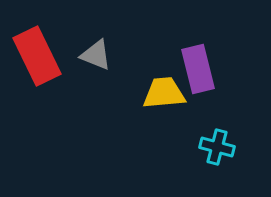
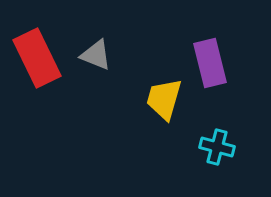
red rectangle: moved 2 px down
purple rectangle: moved 12 px right, 6 px up
yellow trapezoid: moved 6 px down; rotated 69 degrees counterclockwise
